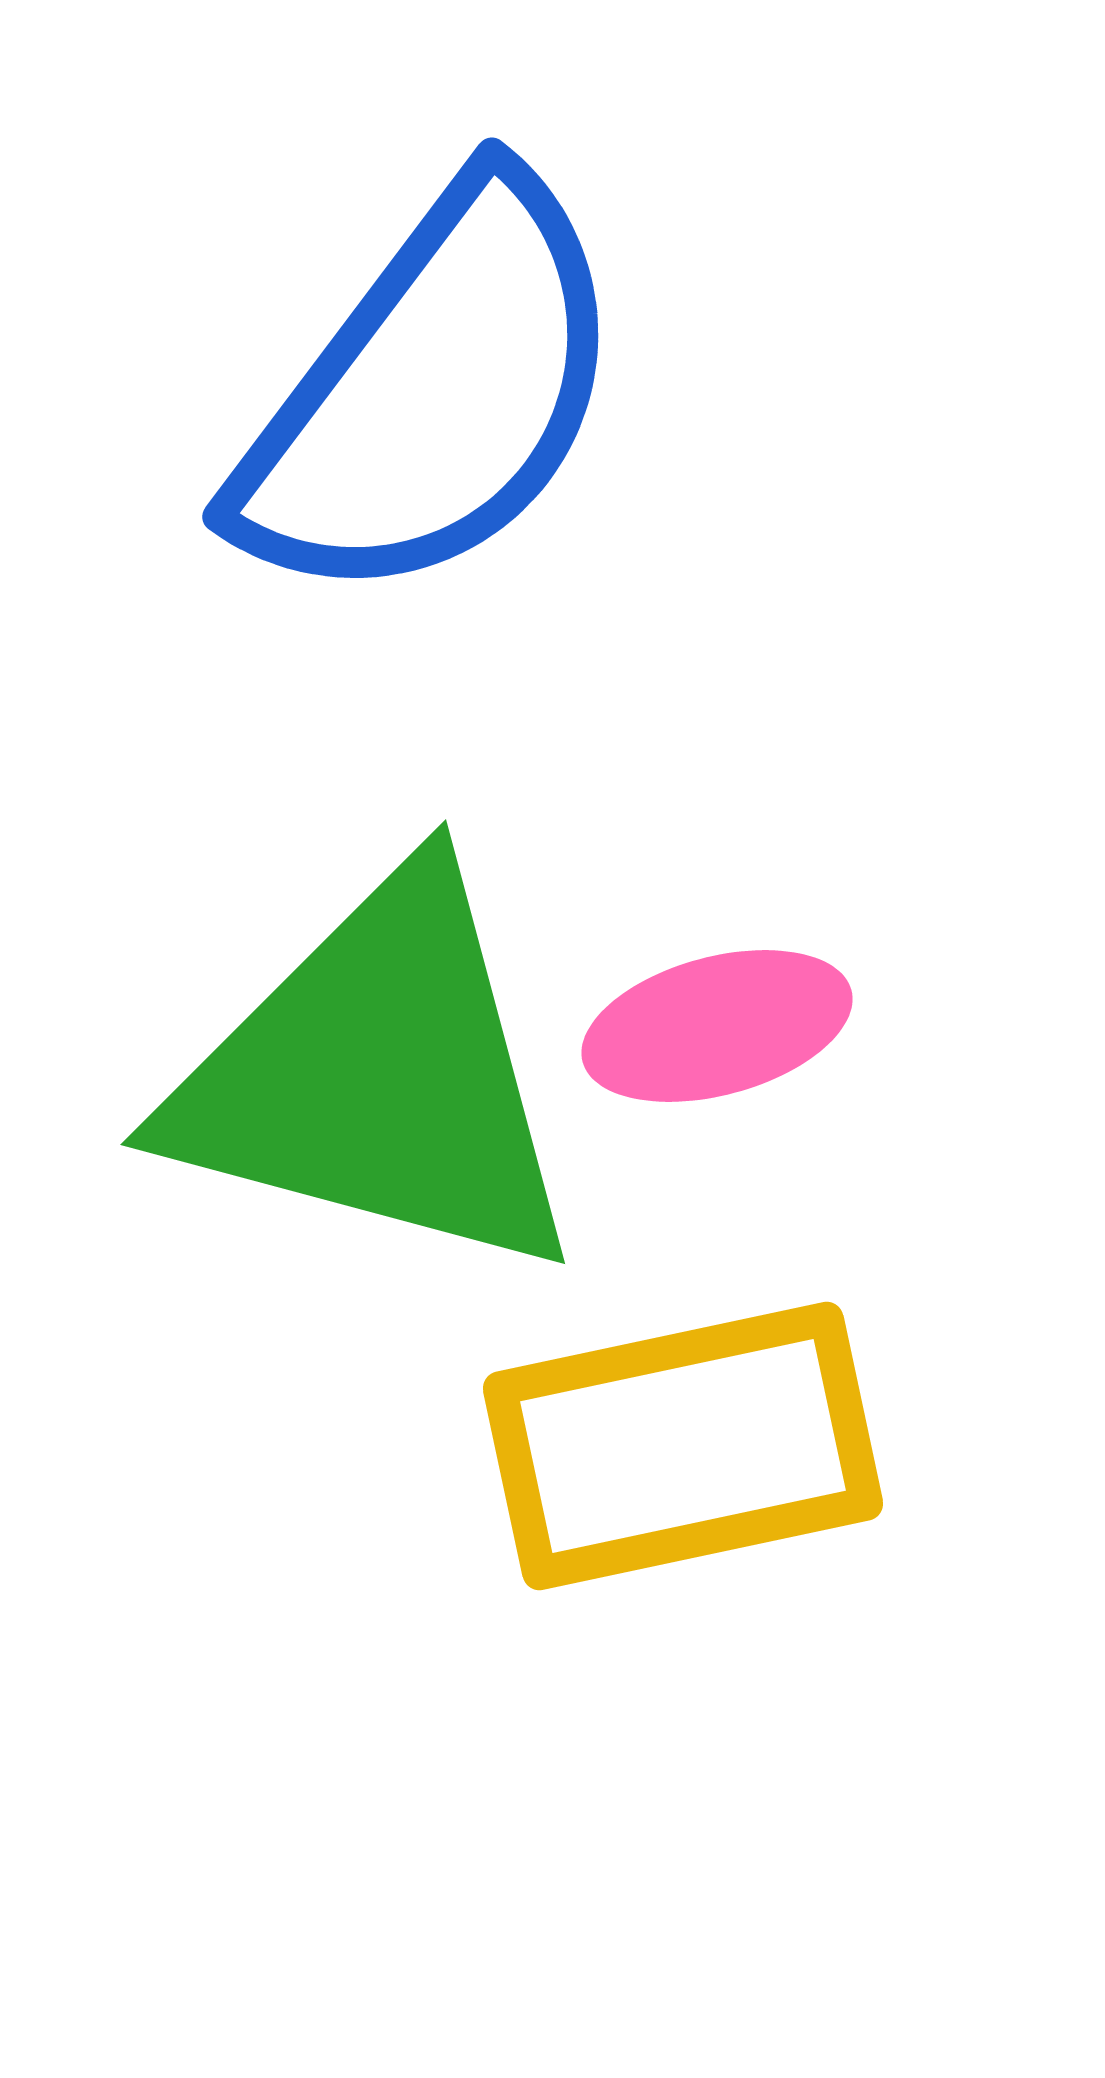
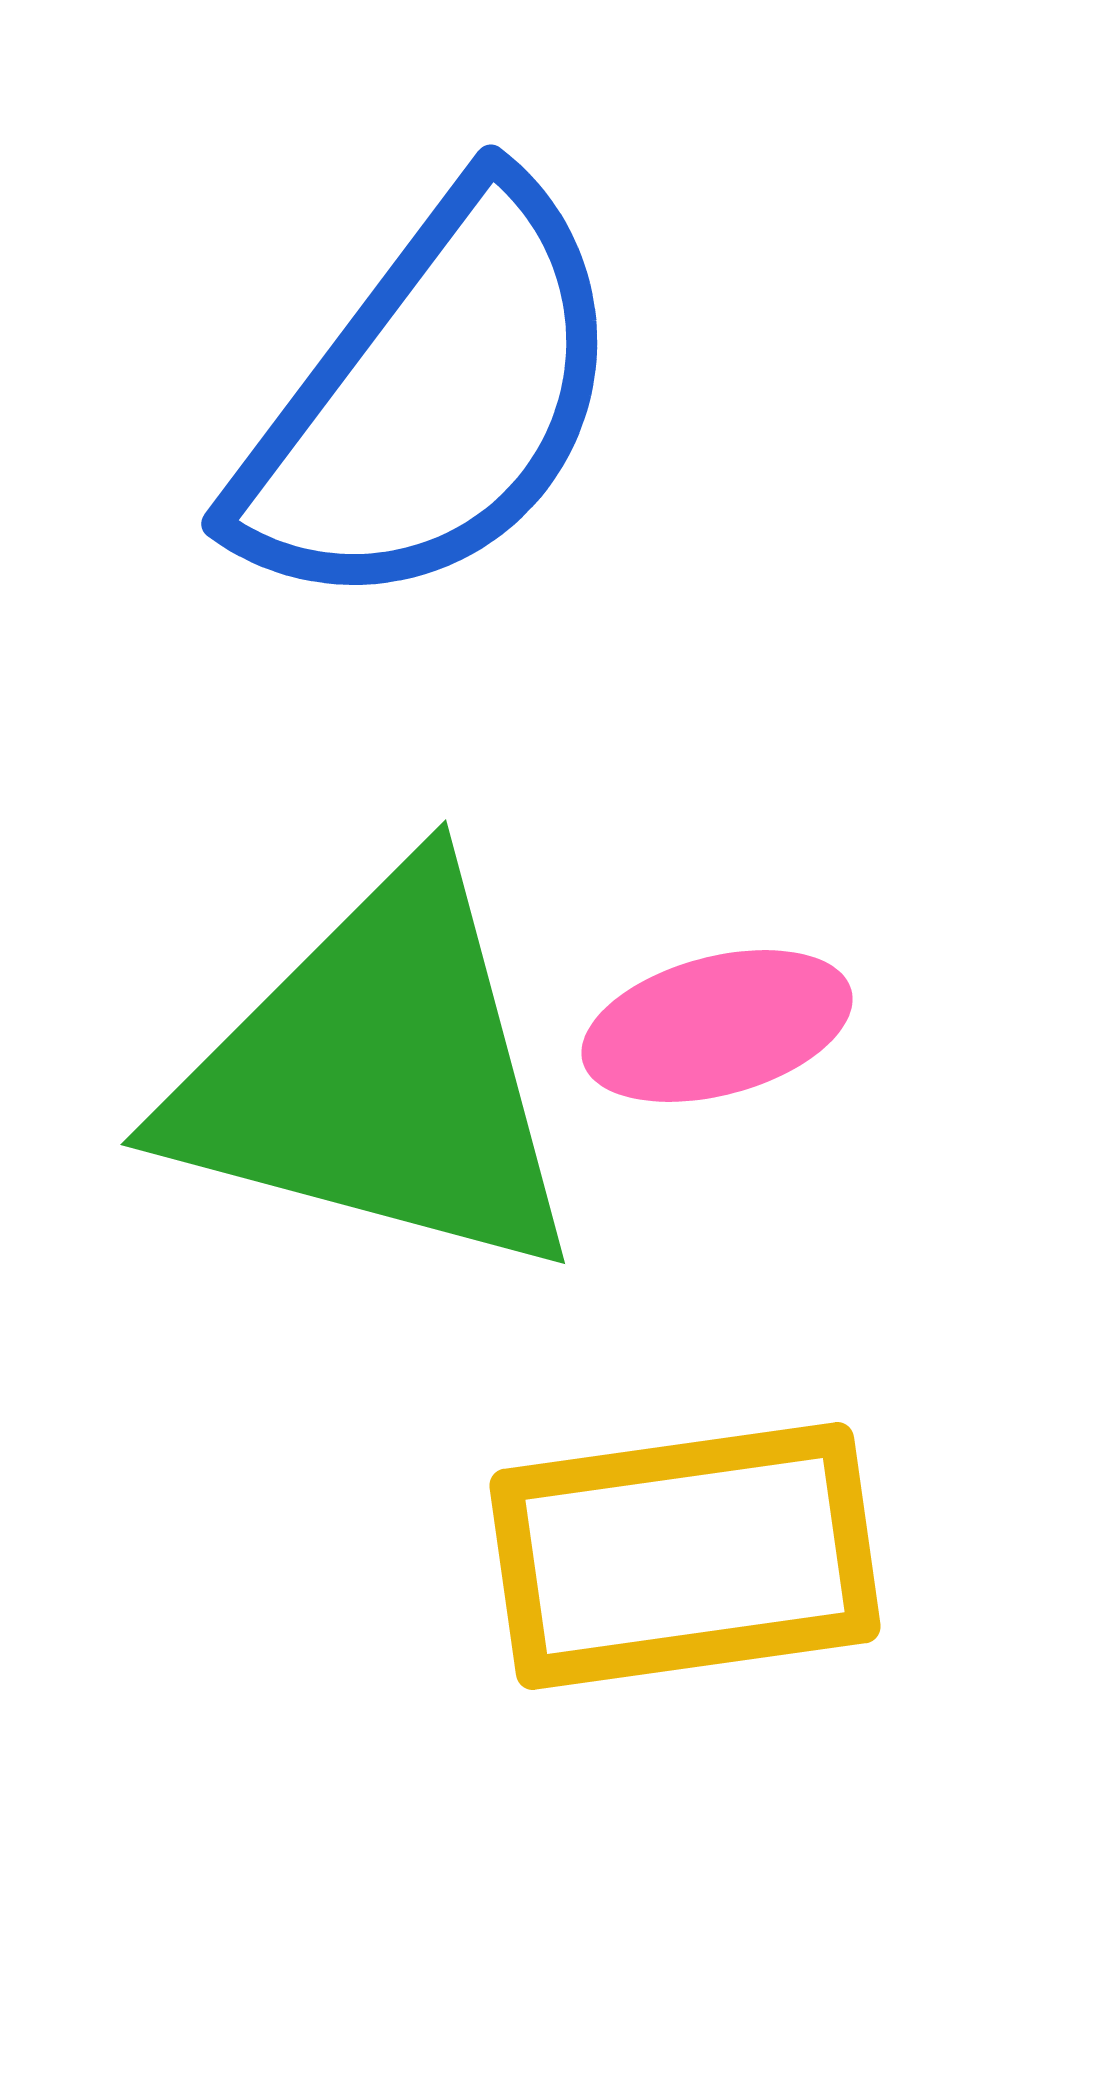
blue semicircle: moved 1 px left, 7 px down
yellow rectangle: moved 2 px right, 110 px down; rotated 4 degrees clockwise
